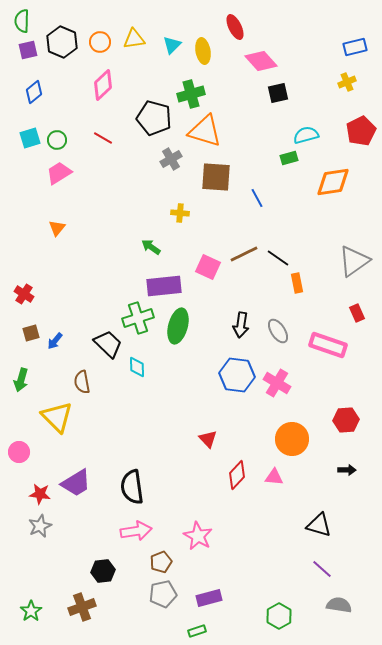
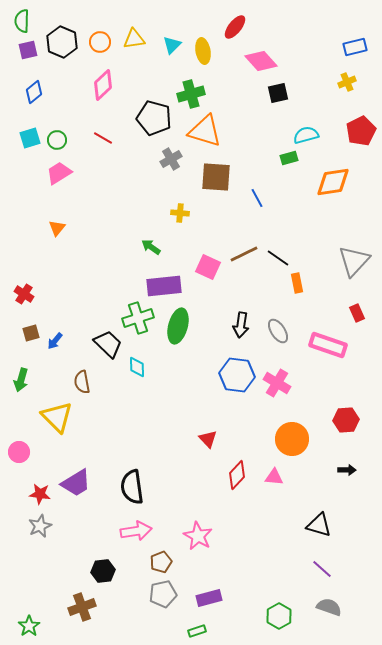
red ellipse at (235, 27): rotated 65 degrees clockwise
gray triangle at (354, 261): rotated 12 degrees counterclockwise
gray semicircle at (339, 605): moved 10 px left, 2 px down; rotated 10 degrees clockwise
green star at (31, 611): moved 2 px left, 15 px down
